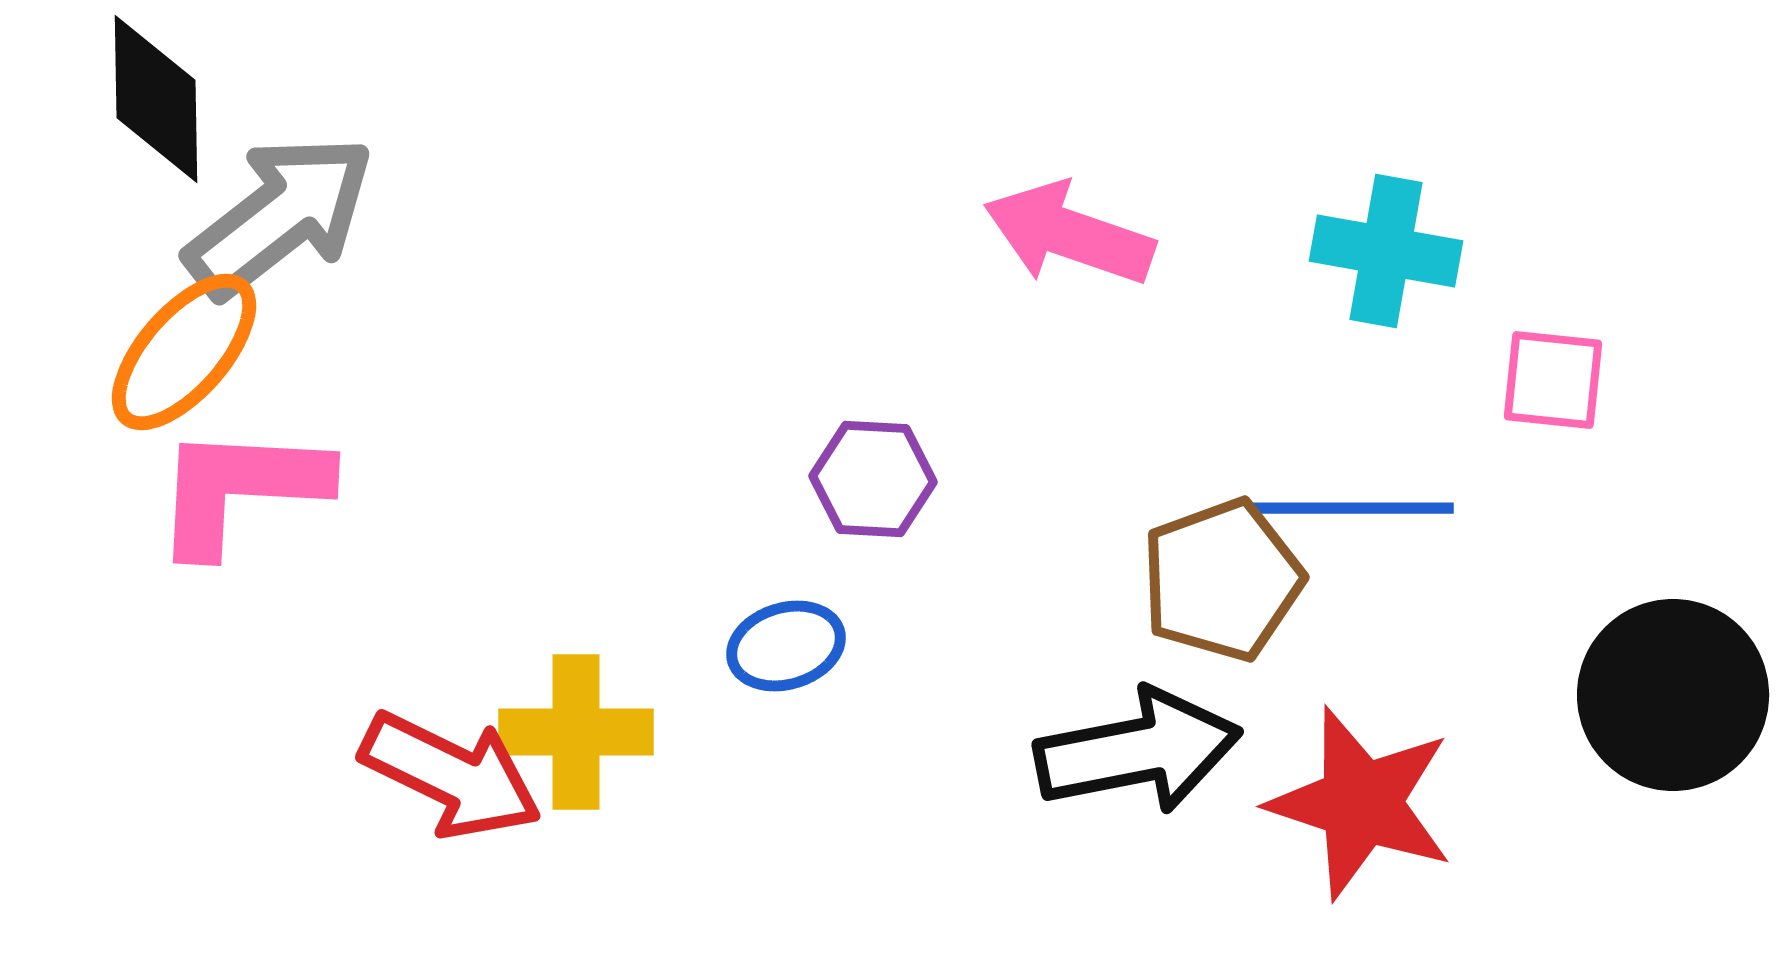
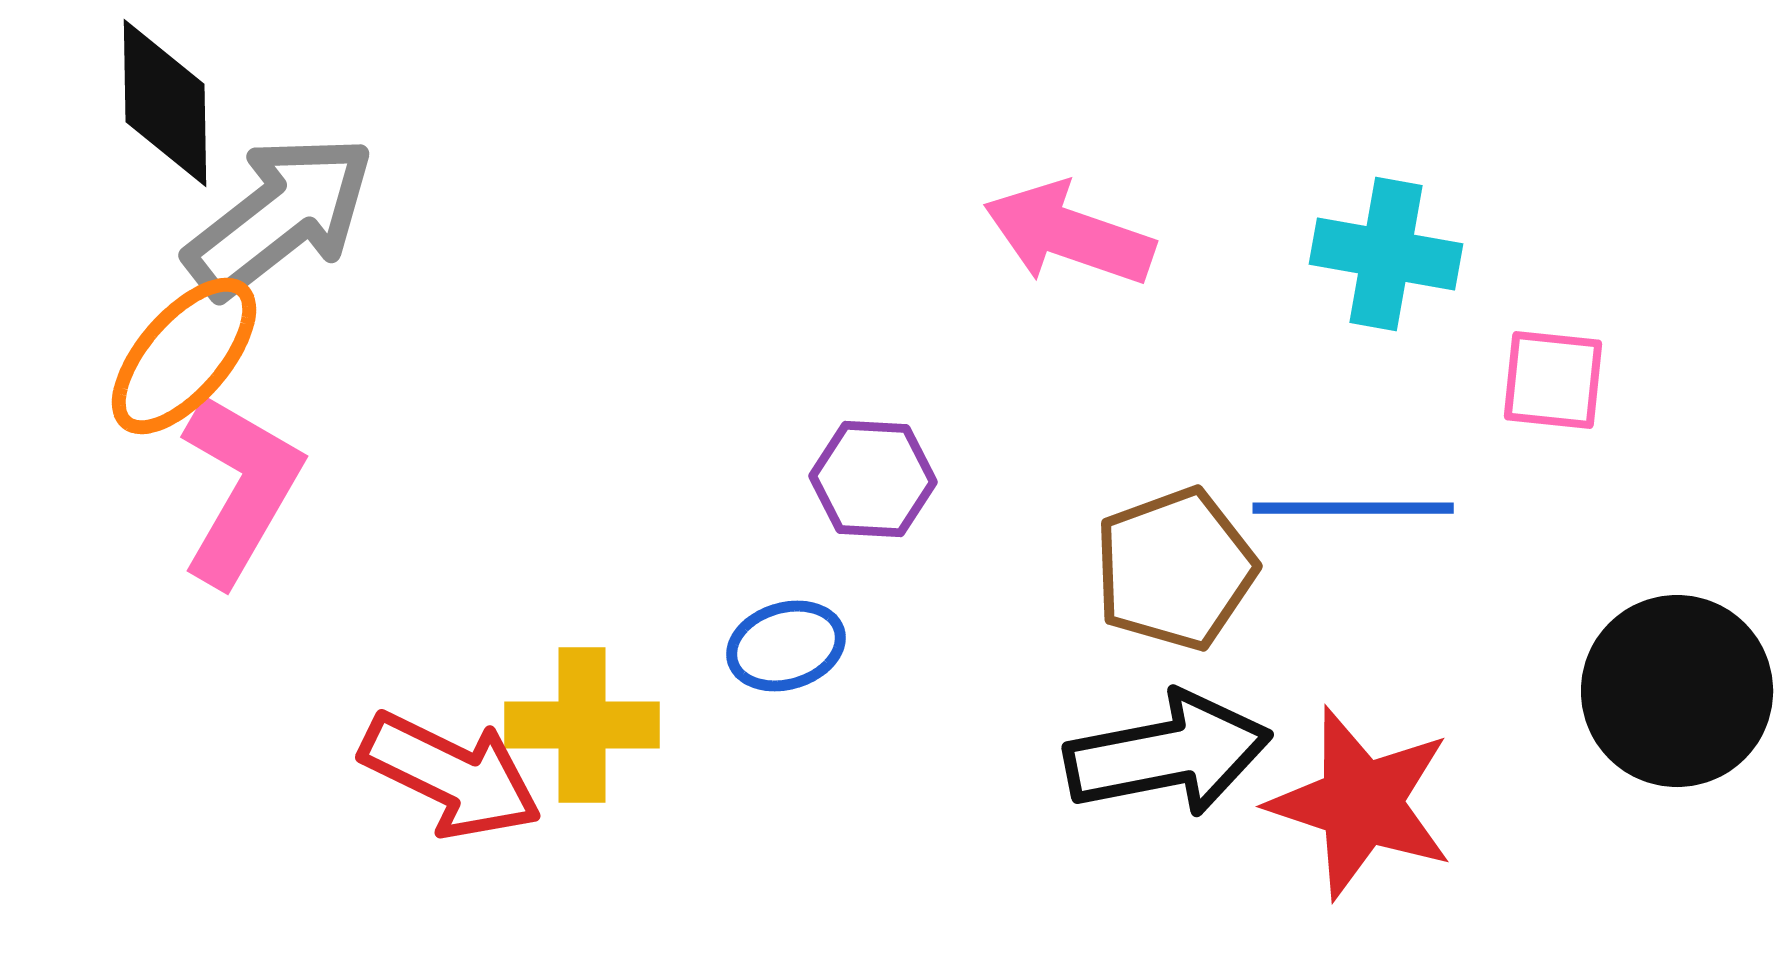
black diamond: moved 9 px right, 4 px down
cyan cross: moved 3 px down
orange ellipse: moved 4 px down
pink L-shape: rotated 117 degrees clockwise
brown pentagon: moved 47 px left, 11 px up
black circle: moved 4 px right, 4 px up
yellow cross: moved 6 px right, 7 px up
black arrow: moved 30 px right, 3 px down
